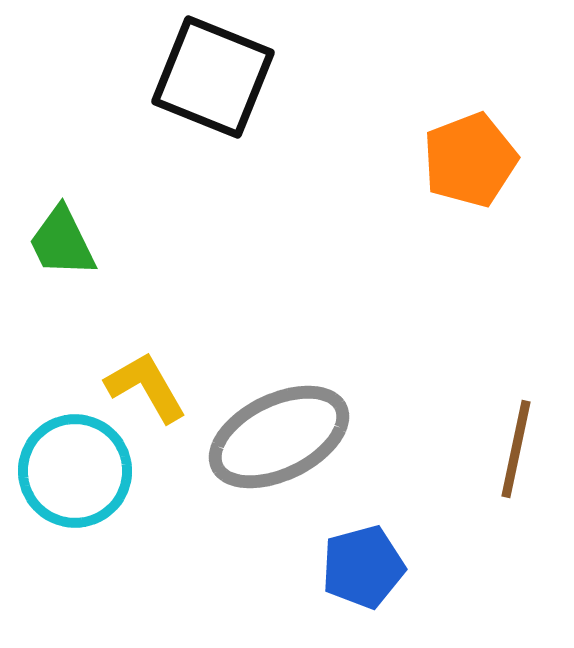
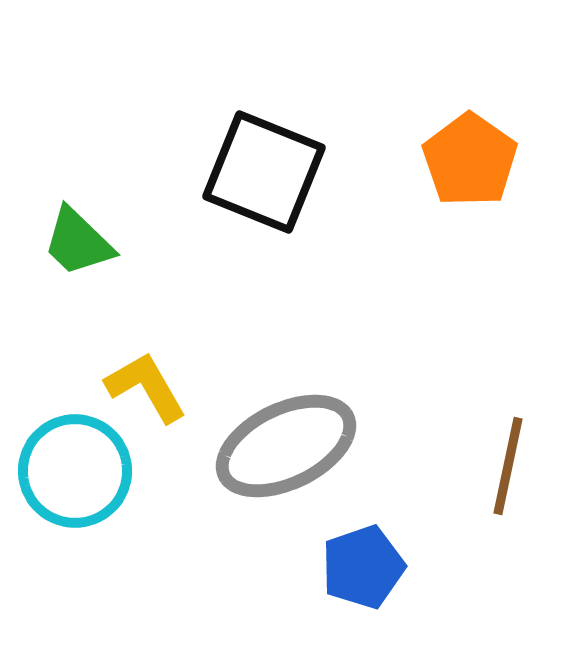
black square: moved 51 px right, 95 px down
orange pentagon: rotated 16 degrees counterclockwise
green trapezoid: moved 16 px right; rotated 20 degrees counterclockwise
gray ellipse: moved 7 px right, 9 px down
brown line: moved 8 px left, 17 px down
blue pentagon: rotated 4 degrees counterclockwise
